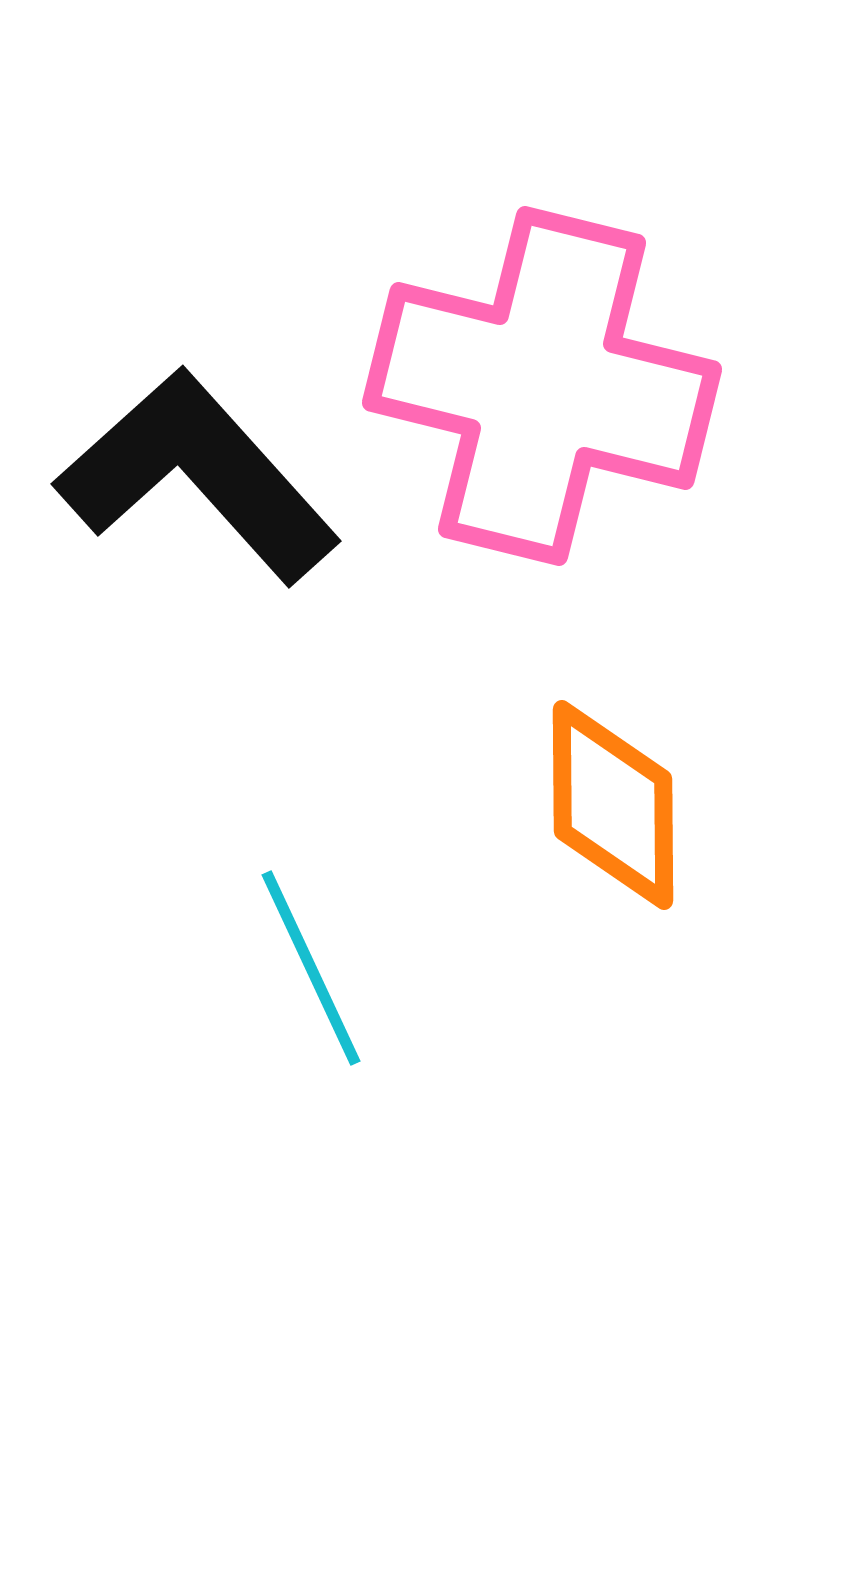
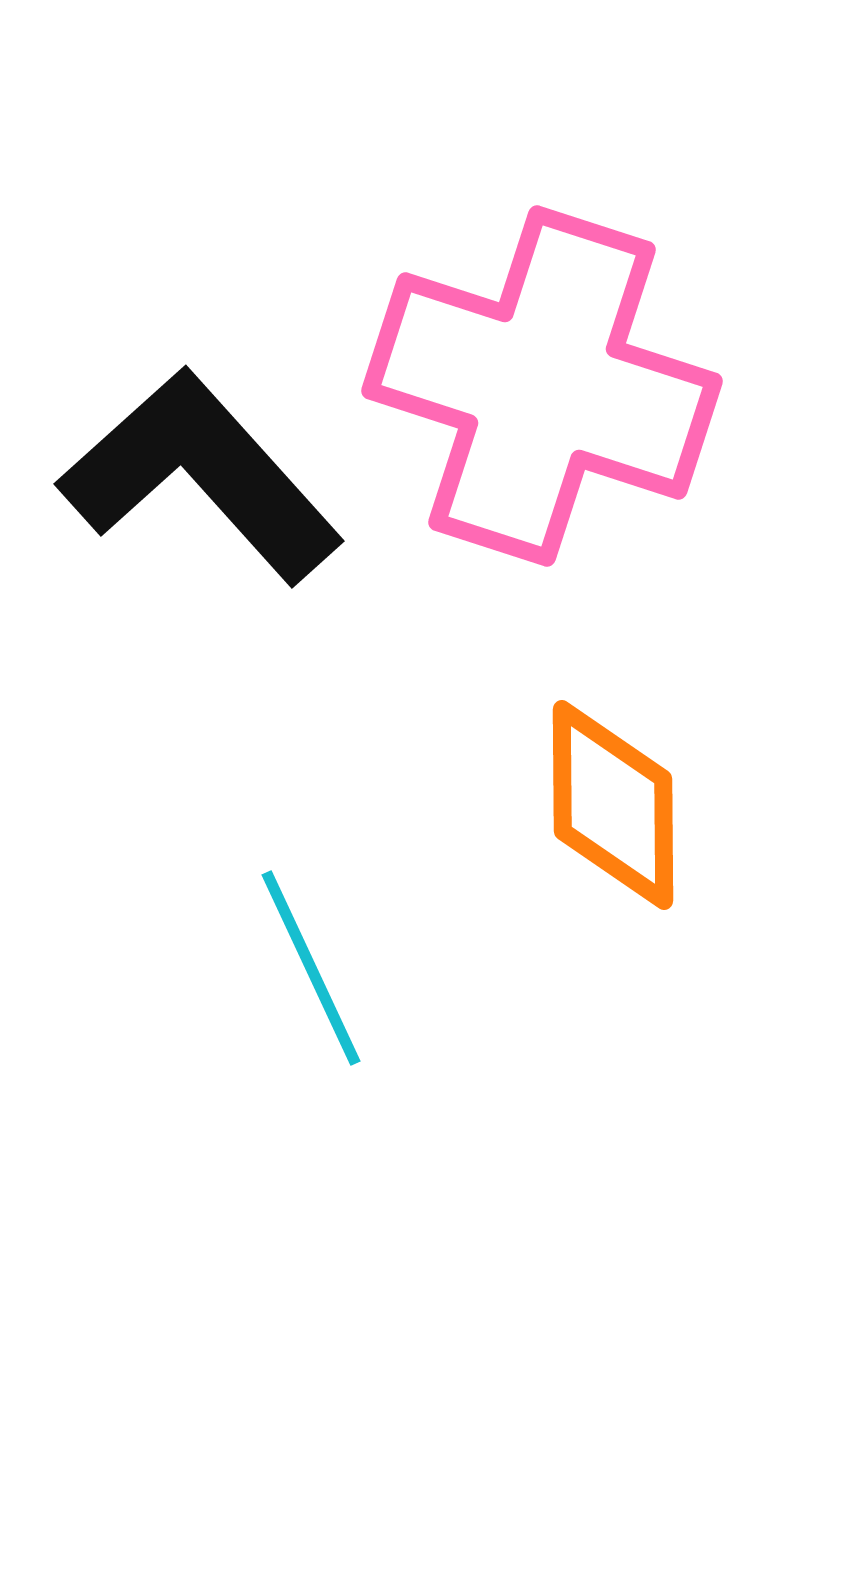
pink cross: rotated 4 degrees clockwise
black L-shape: moved 3 px right
